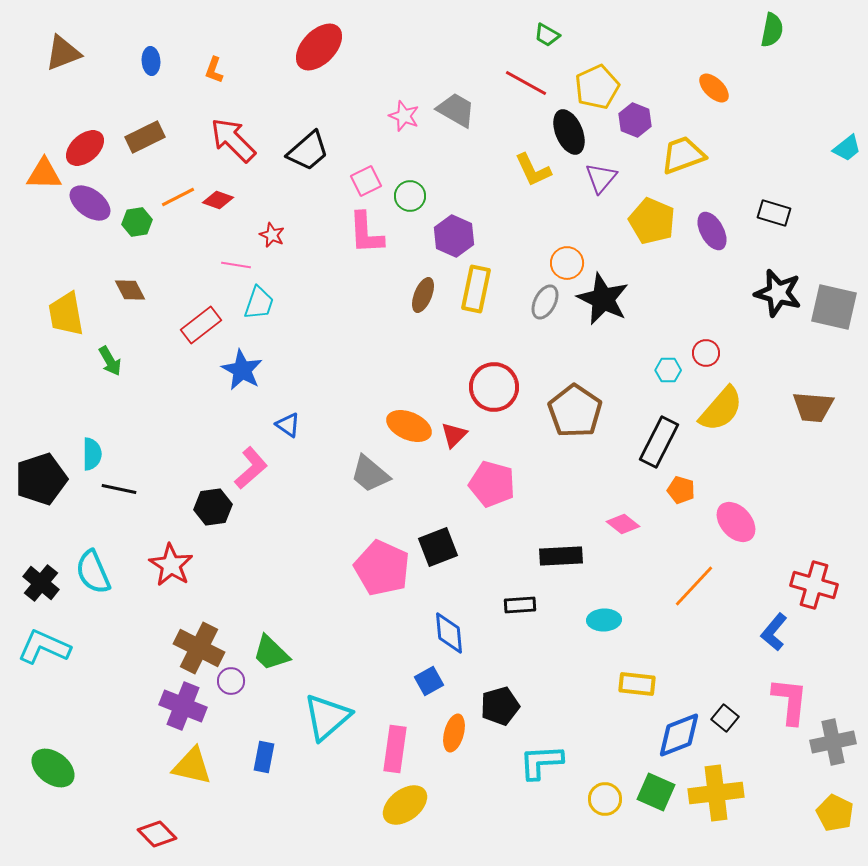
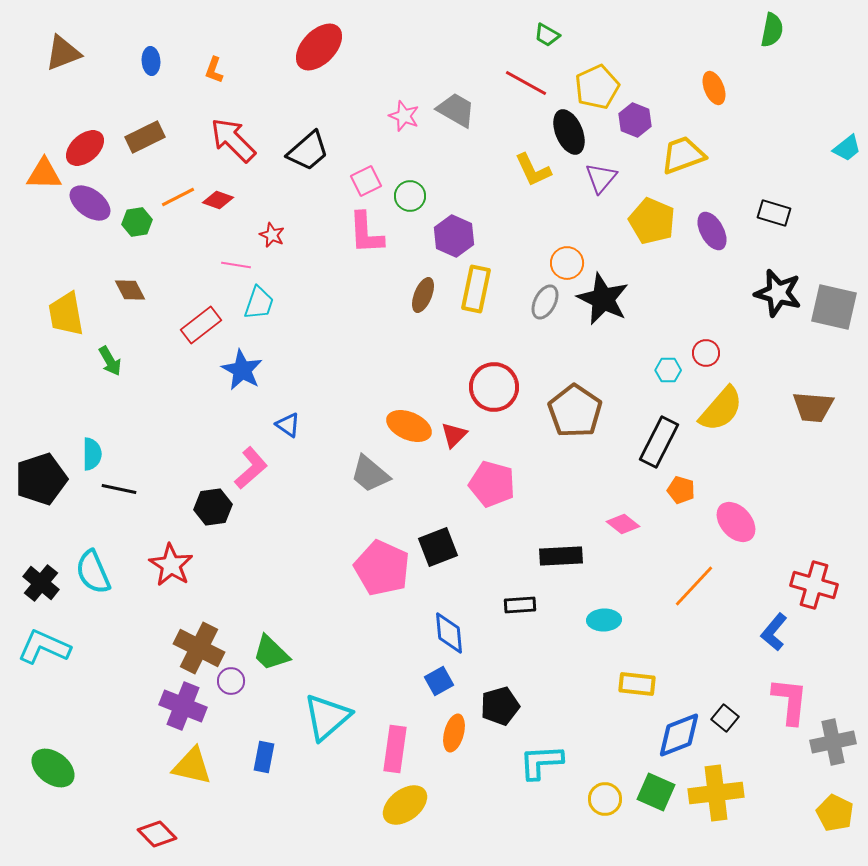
orange ellipse at (714, 88): rotated 24 degrees clockwise
blue square at (429, 681): moved 10 px right
